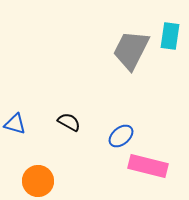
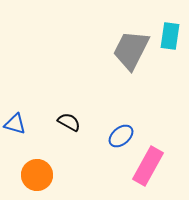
pink rectangle: rotated 75 degrees counterclockwise
orange circle: moved 1 px left, 6 px up
